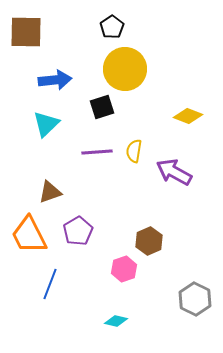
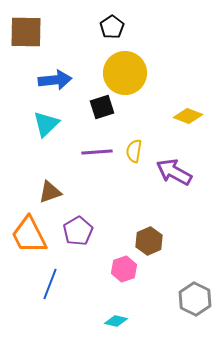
yellow circle: moved 4 px down
